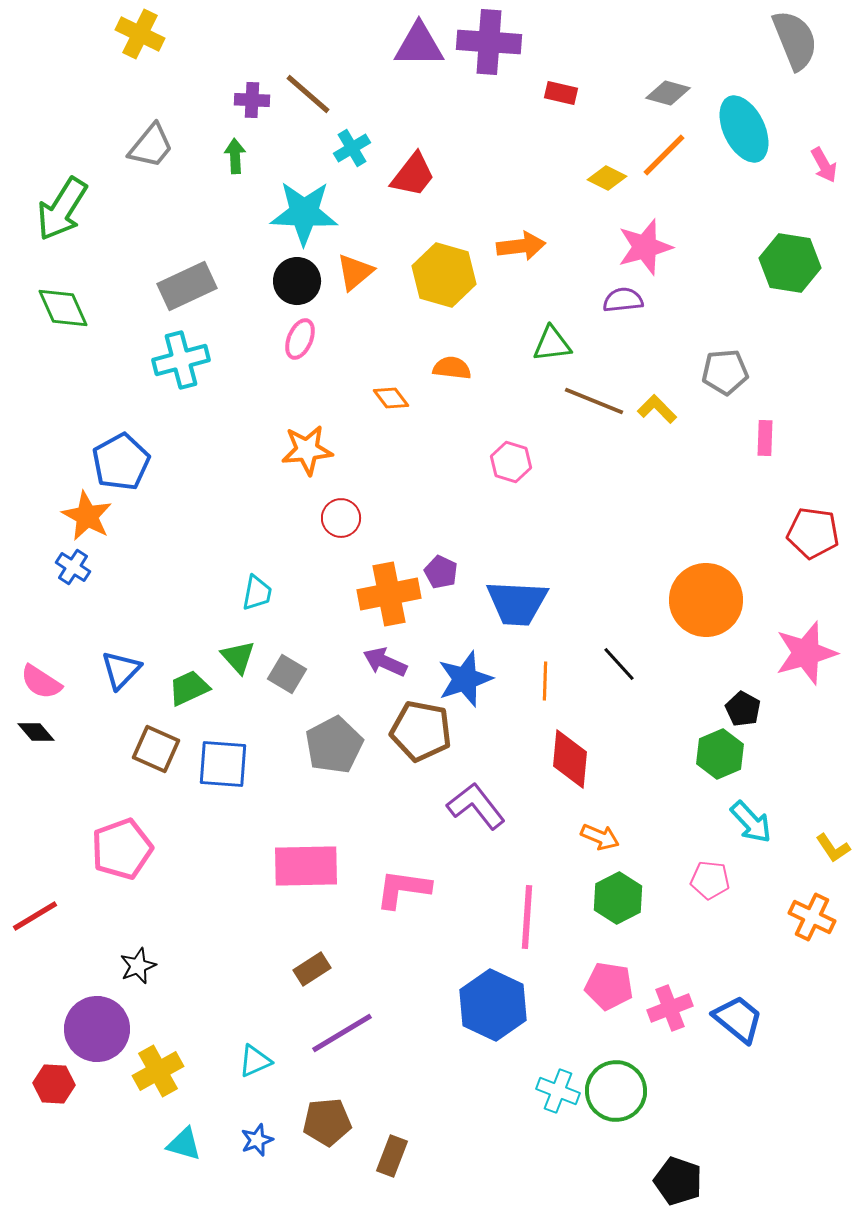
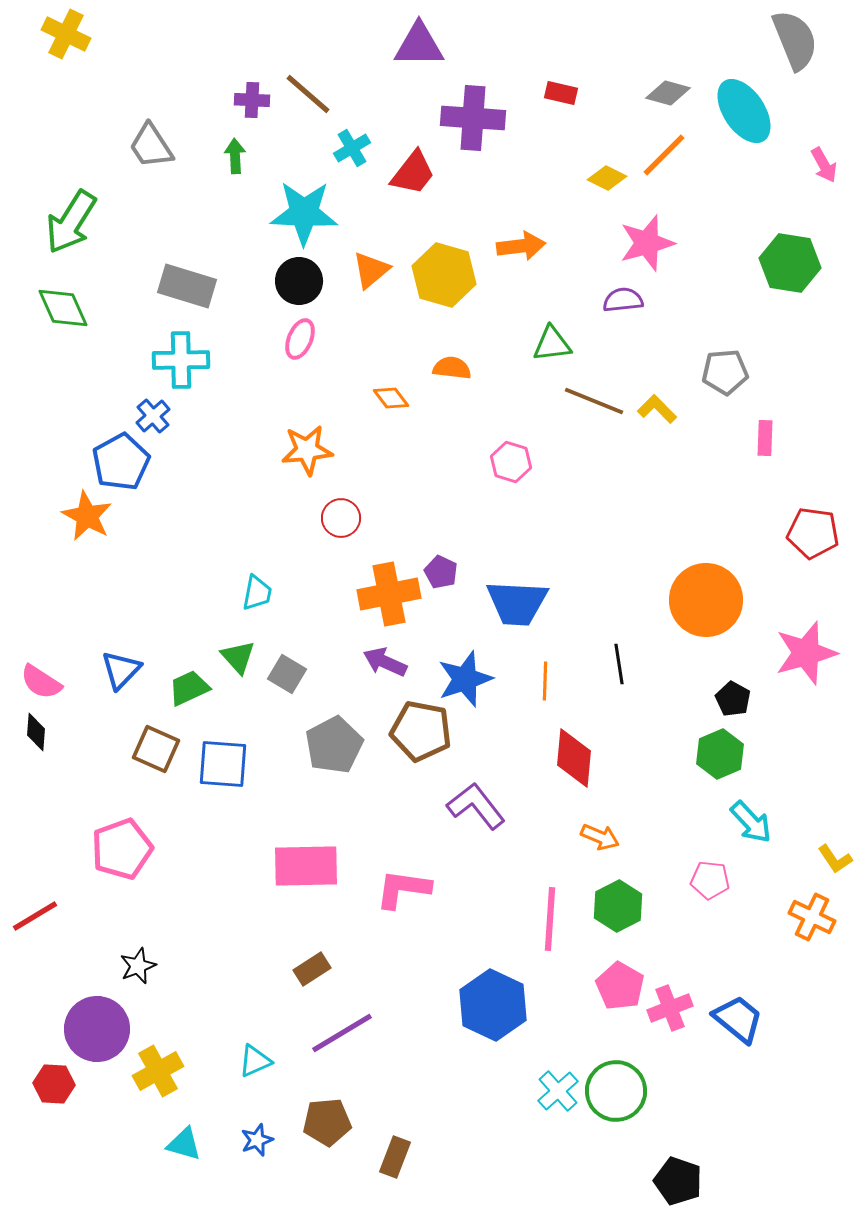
yellow cross at (140, 34): moved 74 px left
purple cross at (489, 42): moved 16 px left, 76 px down
cyan ellipse at (744, 129): moved 18 px up; rotated 8 degrees counterclockwise
gray trapezoid at (151, 146): rotated 108 degrees clockwise
red trapezoid at (413, 175): moved 2 px up
green arrow at (62, 209): moved 9 px right, 13 px down
pink star at (645, 247): moved 2 px right, 4 px up
orange triangle at (355, 272): moved 16 px right, 2 px up
black circle at (297, 281): moved 2 px right
gray rectangle at (187, 286): rotated 42 degrees clockwise
cyan cross at (181, 360): rotated 14 degrees clockwise
blue cross at (73, 567): moved 80 px right, 151 px up; rotated 16 degrees clockwise
black line at (619, 664): rotated 33 degrees clockwise
black pentagon at (743, 709): moved 10 px left, 10 px up
black diamond at (36, 732): rotated 45 degrees clockwise
red diamond at (570, 759): moved 4 px right, 1 px up
yellow L-shape at (833, 848): moved 2 px right, 11 px down
green hexagon at (618, 898): moved 8 px down
pink line at (527, 917): moved 23 px right, 2 px down
pink pentagon at (609, 986): moved 11 px right; rotated 21 degrees clockwise
cyan cross at (558, 1091): rotated 27 degrees clockwise
brown rectangle at (392, 1156): moved 3 px right, 1 px down
